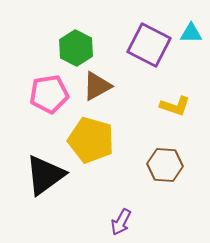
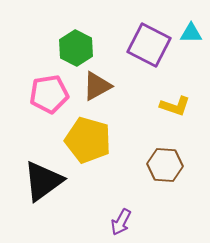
yellow pentagon: moved 3 px left
black triangle: moved 2 px left, 6 px down
